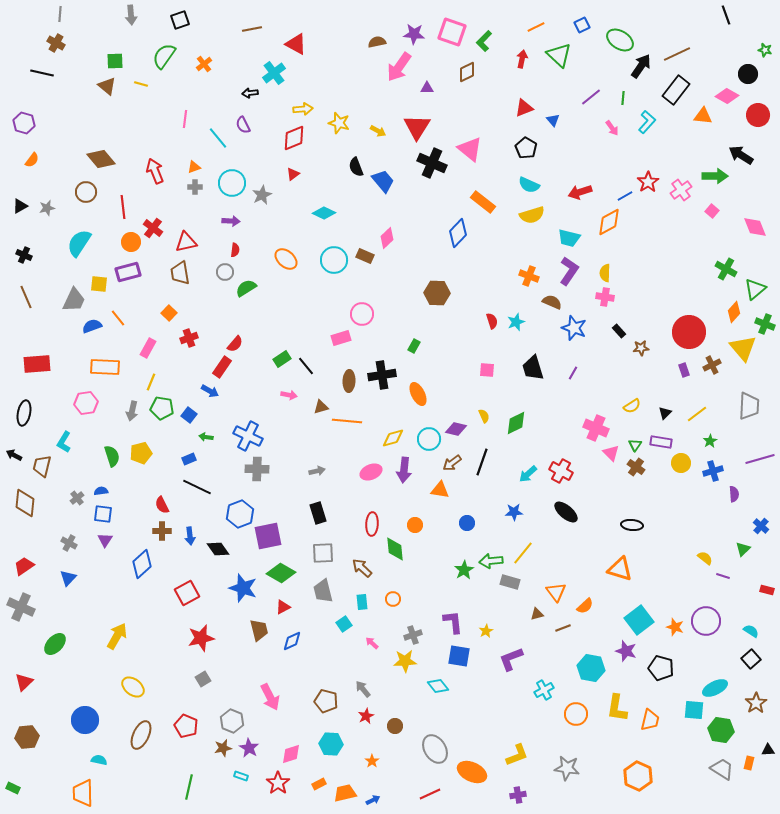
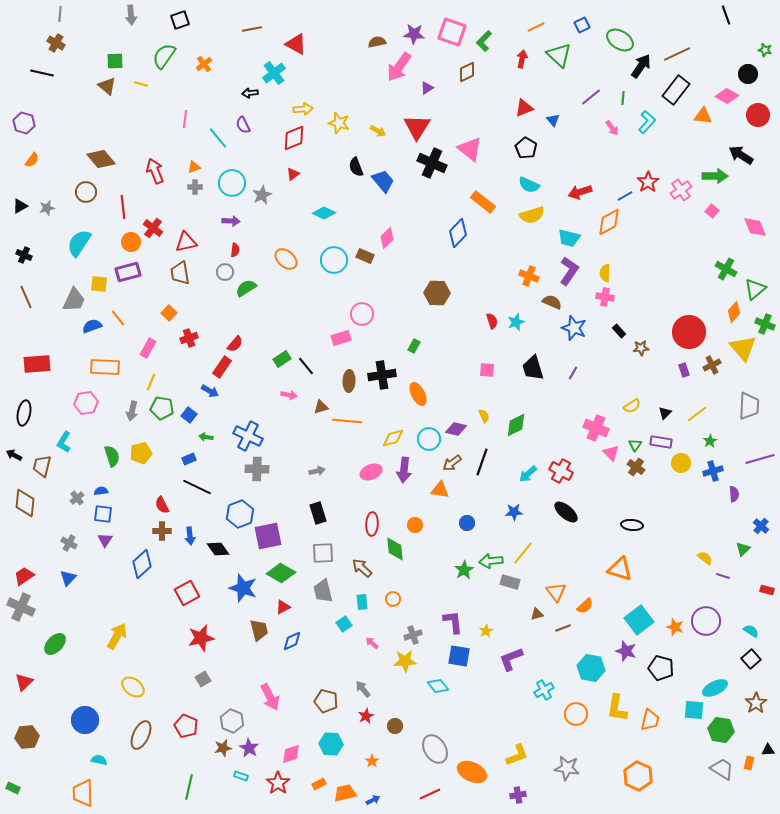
purple triangle at (427, 88): rotated 32 degrees counterclockwise
green diamond at (516, 423): moved 2 px down
red trapezoid at (24, 566): moved 10 px down
